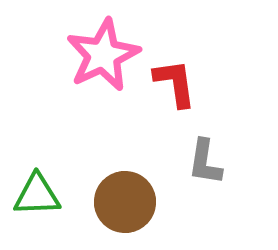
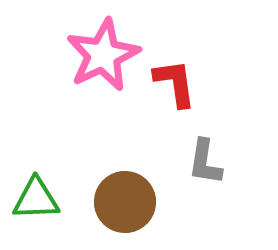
green triangle: moved 1 px left, 4 px down
